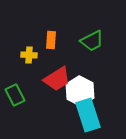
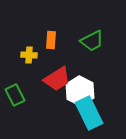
cyan rectangle: moved 1 px right, 2 px up; rotated 8 degrees counterclockwise
